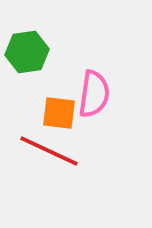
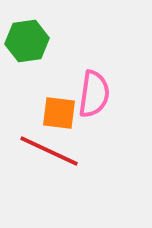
green hexagon: moved 11 px up
